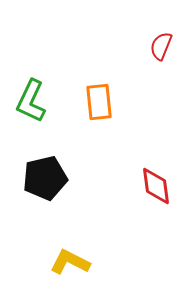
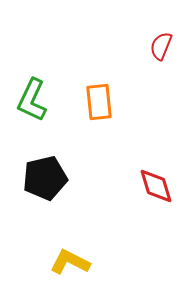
green L-shape: moved 1 px right, 1 px up
red diamond: rotated 9 degrees counterclockwise
